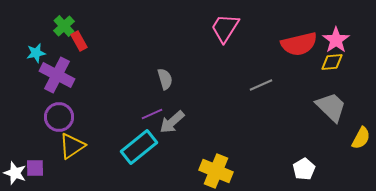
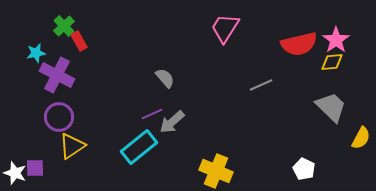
gray semicircle: moved 1 px up; rotated 25 degrees counterclockwise
white pentagon: rotated 15 degrees counterclockwise
